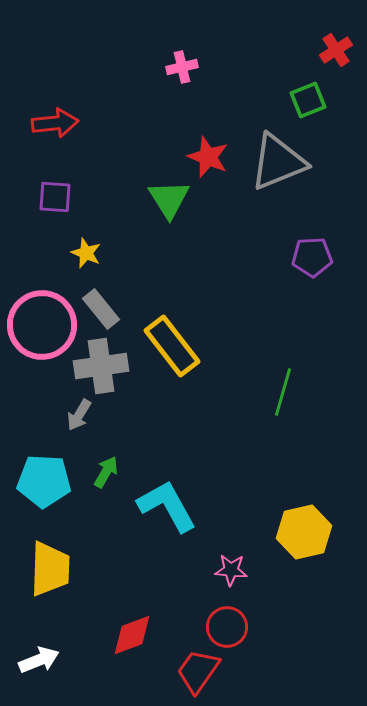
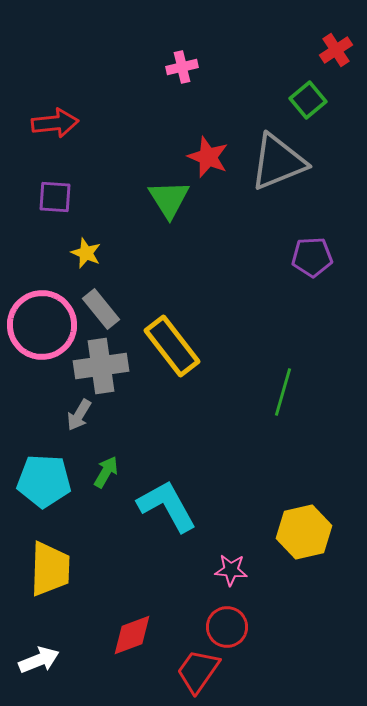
green square: rotated 18 degrees counterclockwise
